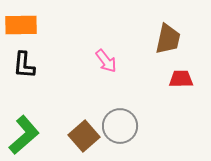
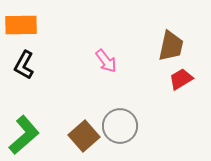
brown trapezoid: moved 3 px right, 7 px down
black L-shape: rotated 24 degrees clockwise
red trapezoid: rotated 30 degrees counterclockwise
